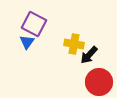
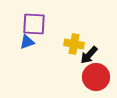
purple square: rotated 25 degrees counterclockwise
blue triangle: rotated 35 degrees clockwise
red circle: moved 3 px left, 5 px up
